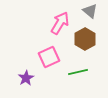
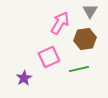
gray triangle: rotated 21 degrees clockwise
brown hexagon: rotated 20 degrees clockwise
green line: moved 1 px right, 3 px up
purple star: moved 2 px left
